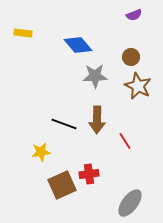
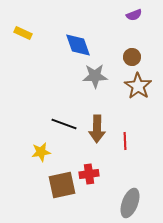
yellow rectangle: rotated 18 degrees clockwise
blue diamond: rotated 20 degrees clockwise
brown circle: moved 1 px right
brown star: rotated 8 degrees clockwise
brown arrow: moved 9 px down
red line: rotated 30 degrees clockwise
brown square: rotated 12 degrees clockwise
gray ellipse: rotated 16 degrees counterclockwise
